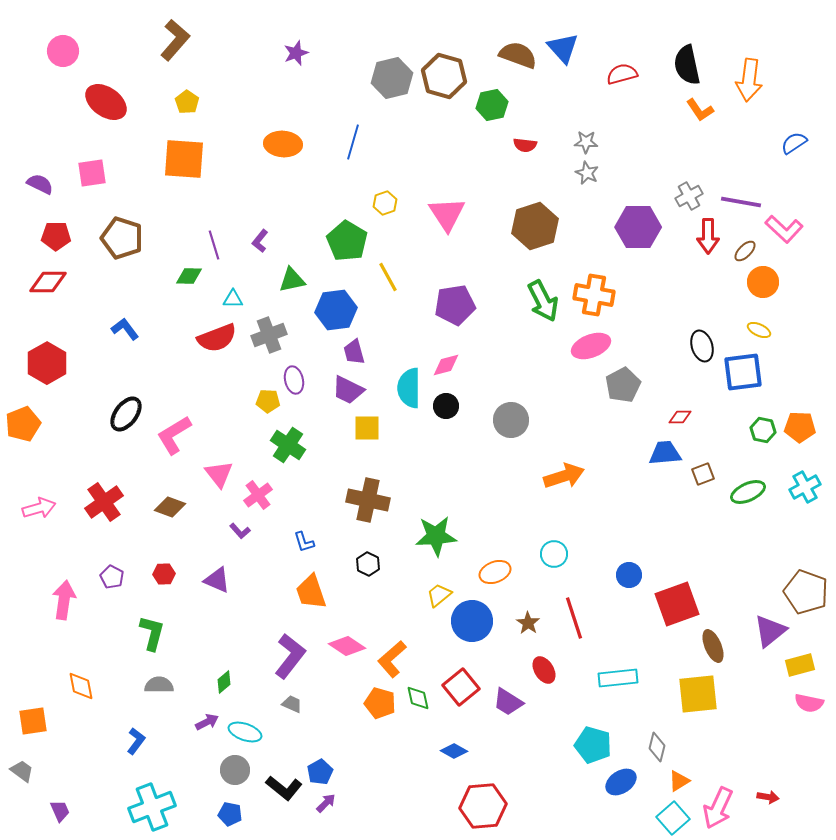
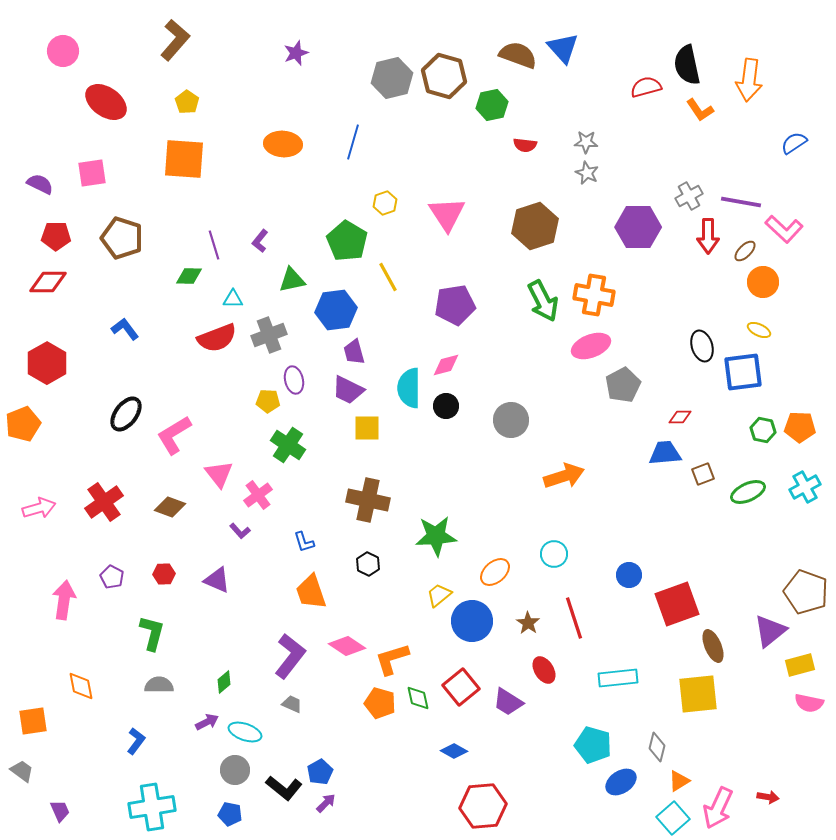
red semicircle at (622, 74): moved 24 px right, 13 px down
orange ellipse at (495, 572): rotated 20 degrees counterclockwise
orange L-shape at (392, 659): rotated 24 degrees clockwise
cyan cross at (152, 807): rotated 12 degrees clockwise
